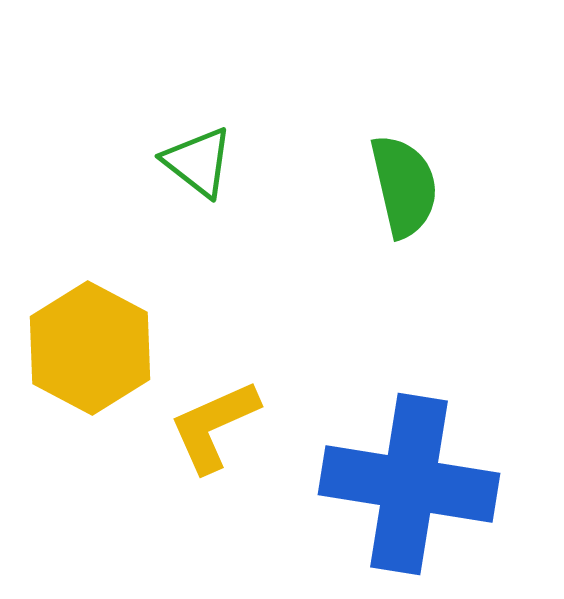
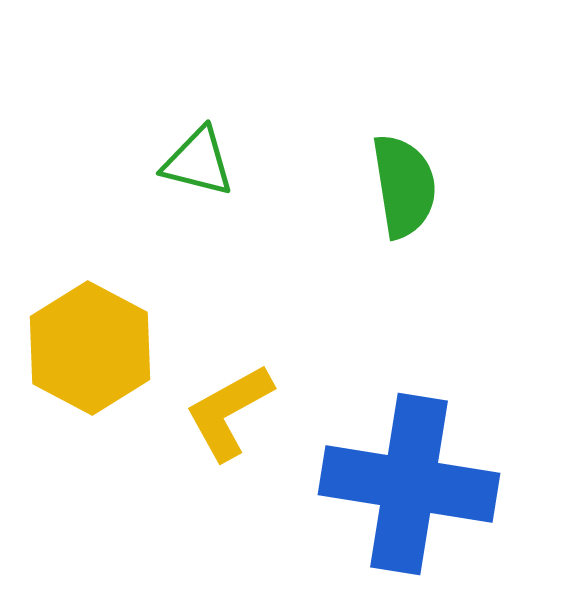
green triangle: rotated 24 degrees counterclockwise
green semicircle: rotated 4 degrees clockwise
yellow L-shape: moved 15 px right, 14 px up; rotated 5 degrees counterclockwise
